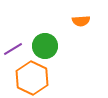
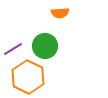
orange semicircle: moved 21 px left, 8 px up
orange hexagon: moved 4 px left, 1 px up
